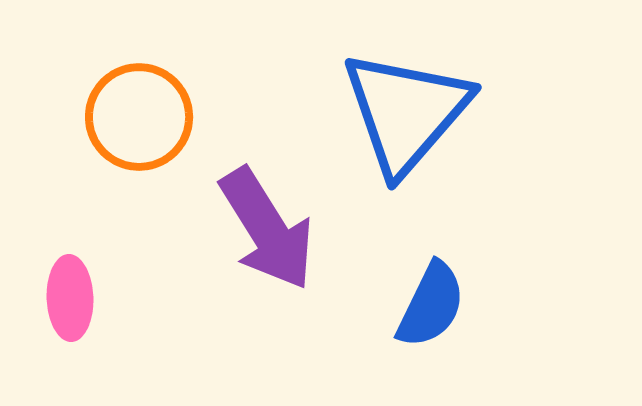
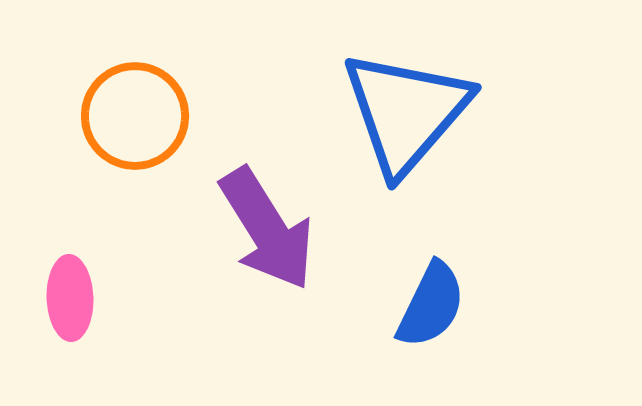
orange circle: moved 4 px left, 1 px up
